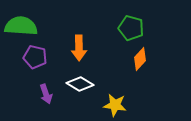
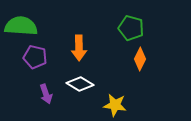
orange diamond: rotated 15 degrees counterclockwise
